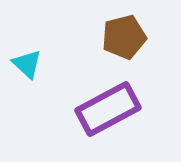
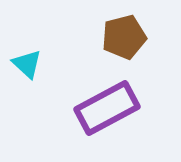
purple rectangle: moved 1 px left, 1 px up
